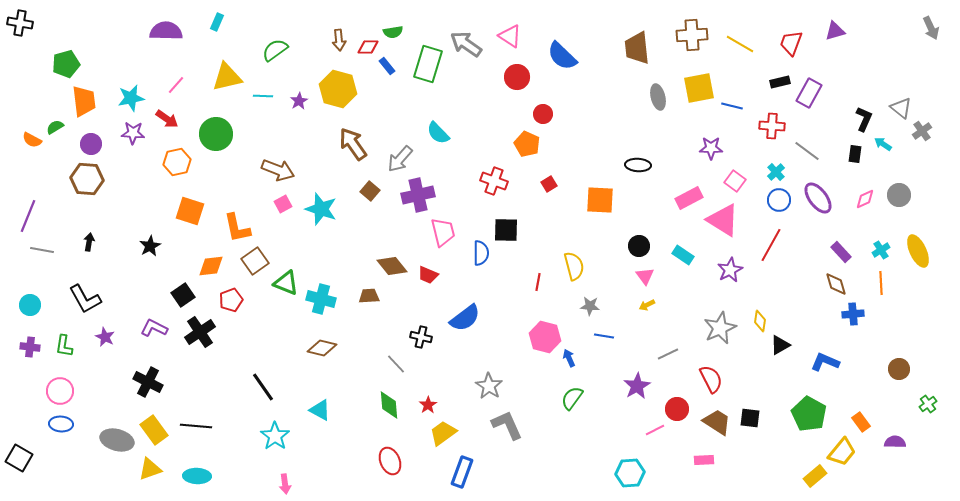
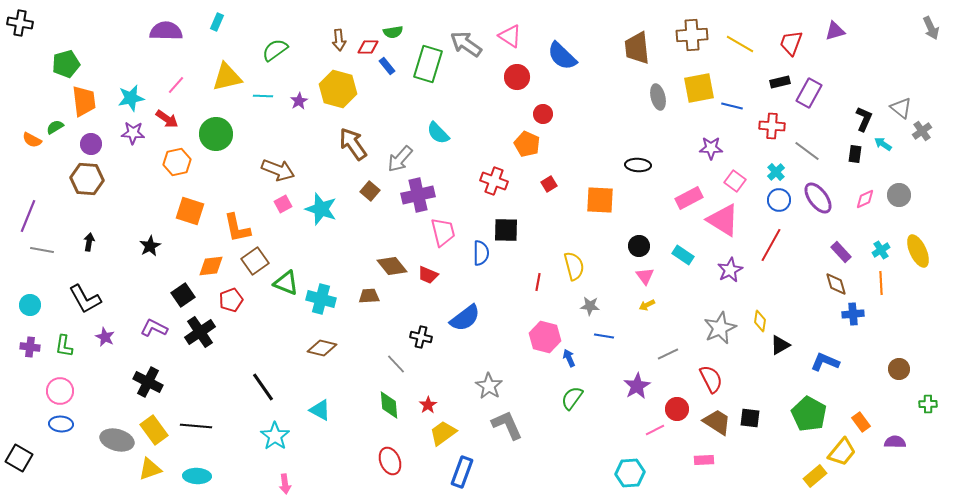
green cross at (928, 404): rotated 36 degrees clockwise
